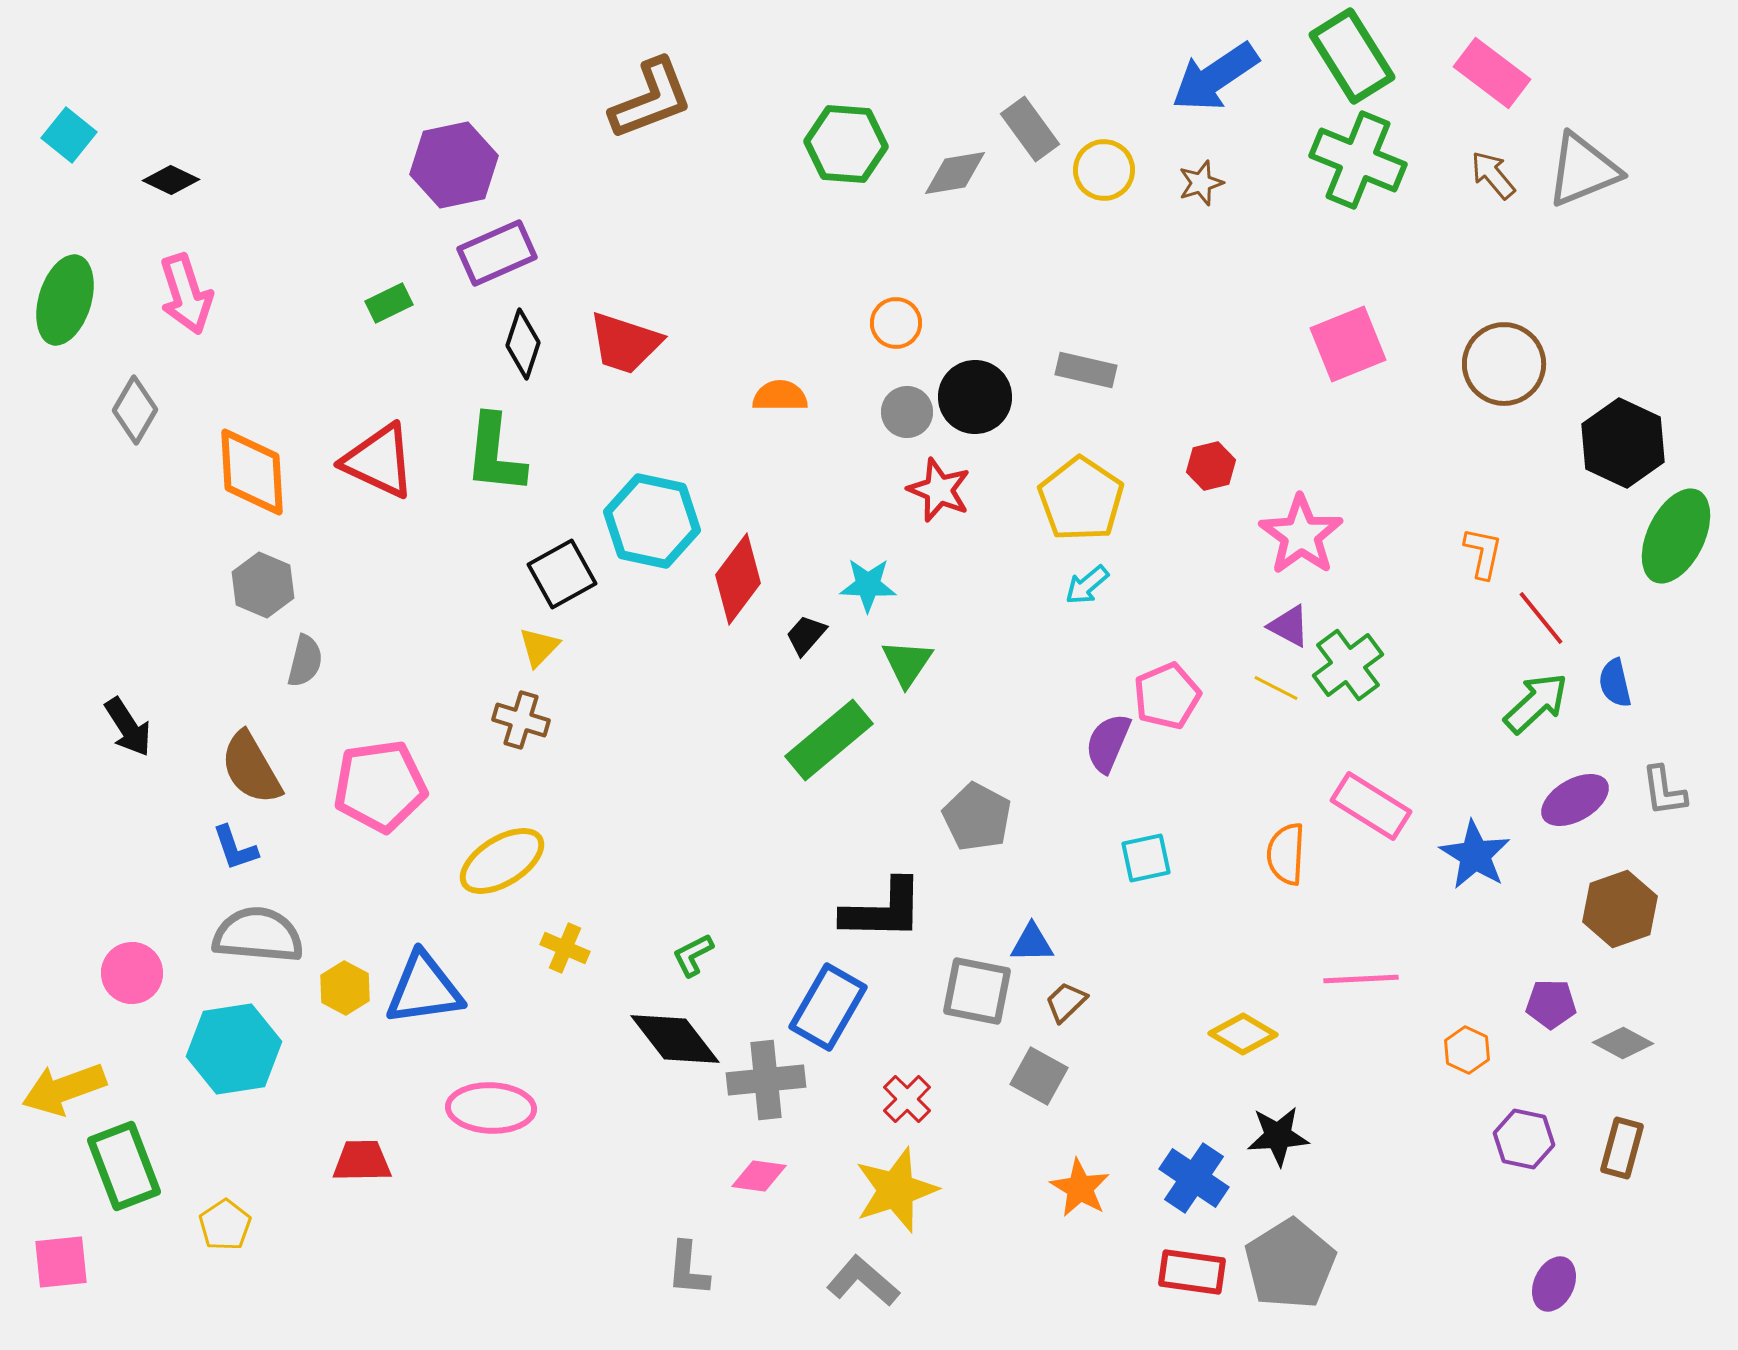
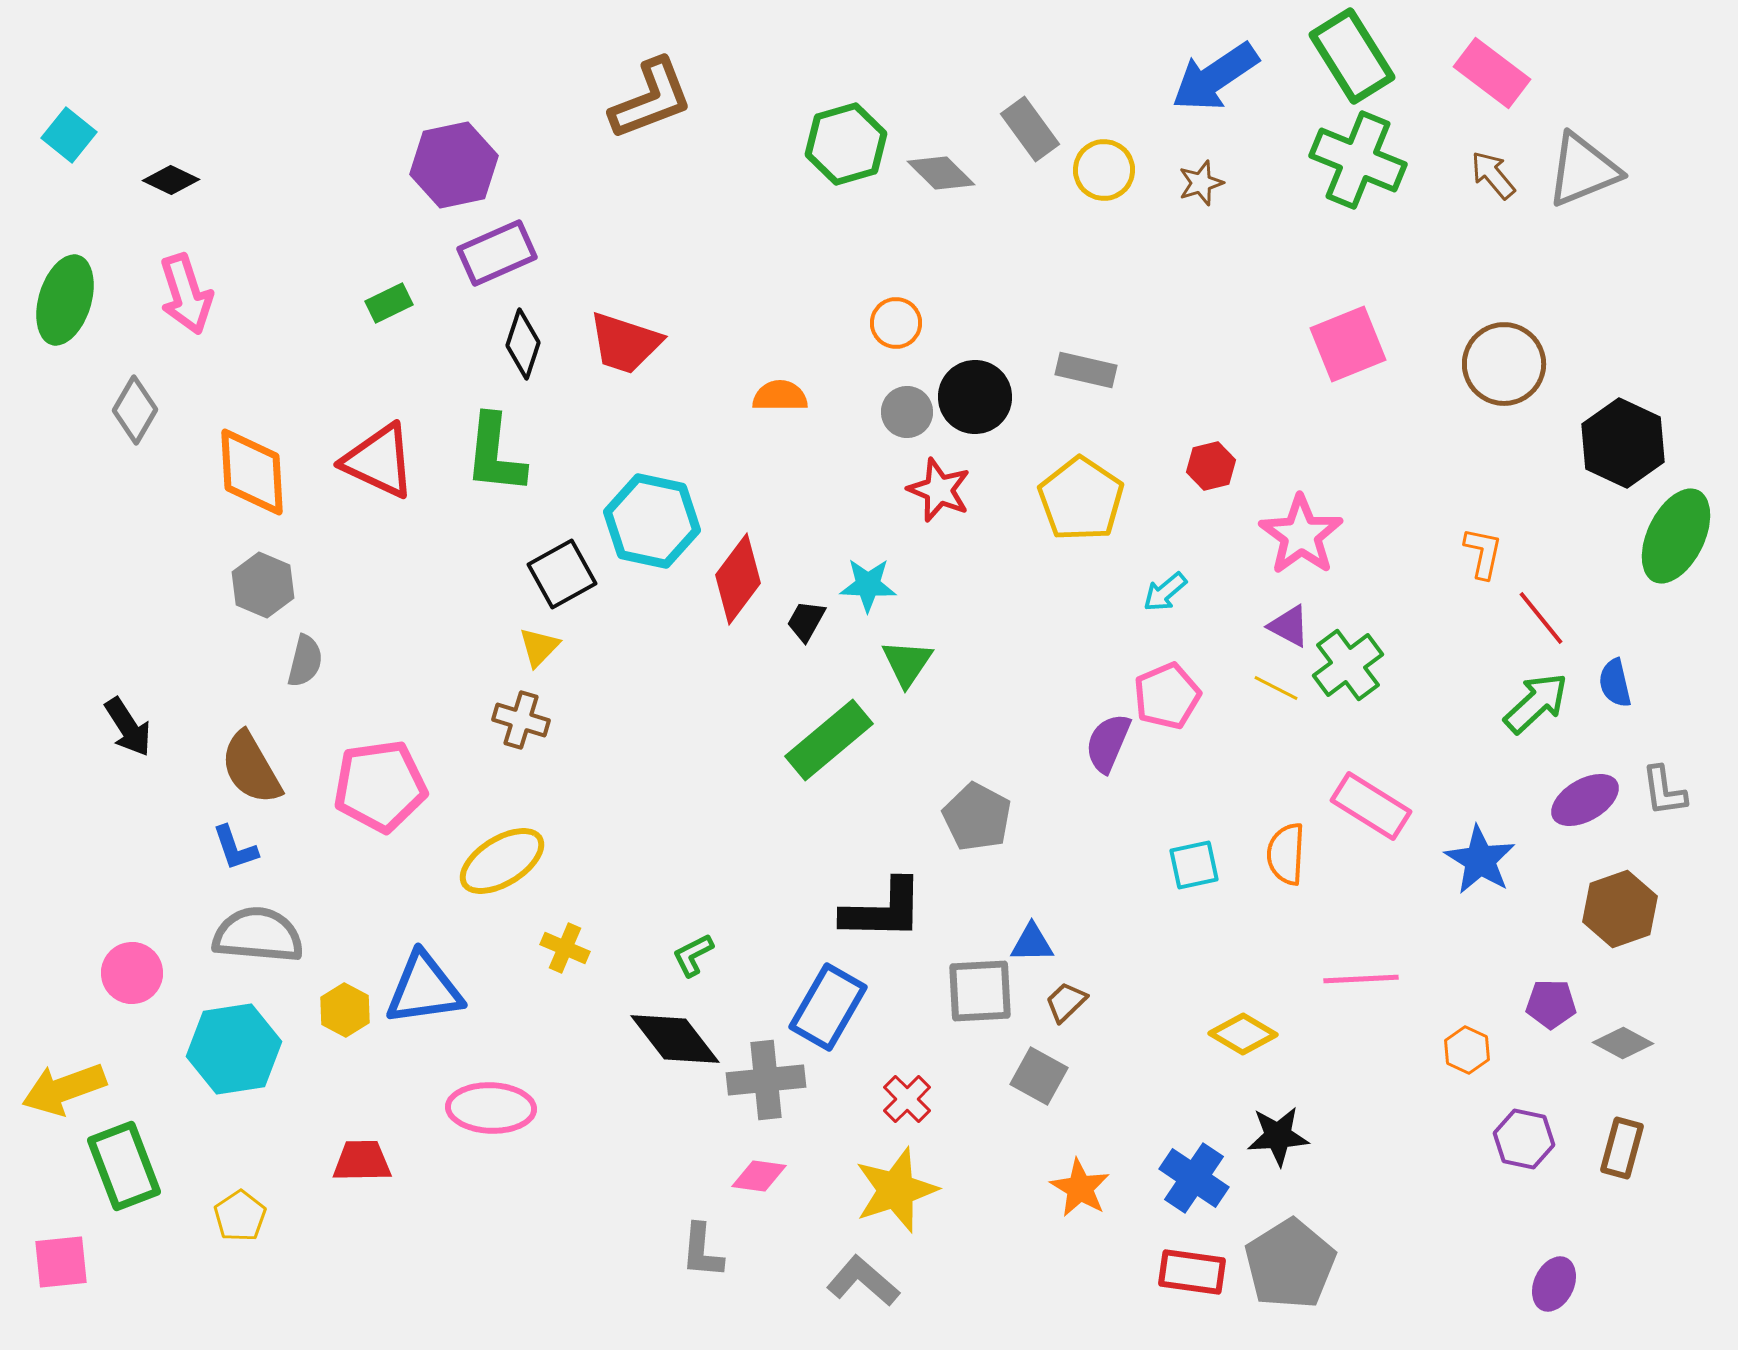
green hexagon at (846, 144): rotated 20 degrees counterclockwise
gray diamond at (955, 173): moved 14 px left; rotated 54 degrees clockwise
cyan arrow at (1087, 585): moved 78 px right, 7 px down
black trapezoid at (806, 635): moved 14 px up; rotated 12 degrees counterclockwise
purple ellipse at (1575, 800): moved 10 px right
blue star at (1475, 855): moved 5 px right, 5 px down
cyan square at (1146, 858): moved 48 px right, 7 px down
yellow hexagon at (345, 988): moved 22 px down
gray square at (977, 991): moved 3 px right; rotated 14 degrees counterclockwise
yellow pentagon at (225, 1225): moved 15 px right, 9 px up
gray L-shape at (688, 1269): moved 14 px right, 18 px up
